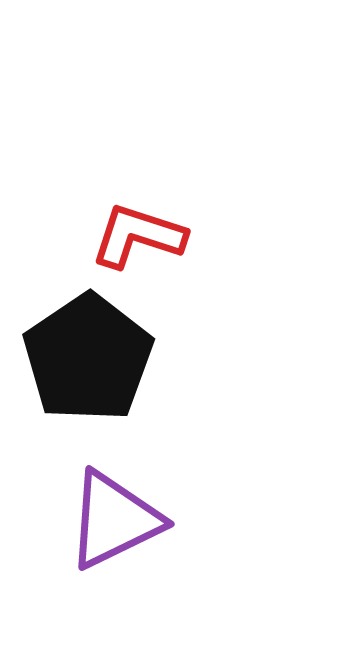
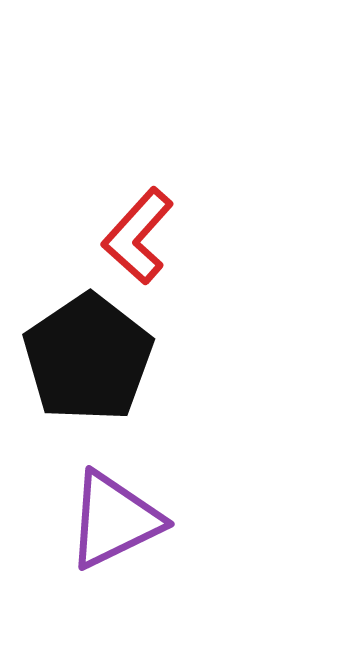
red L-shape: rotated 66 degrees counterclockwise
